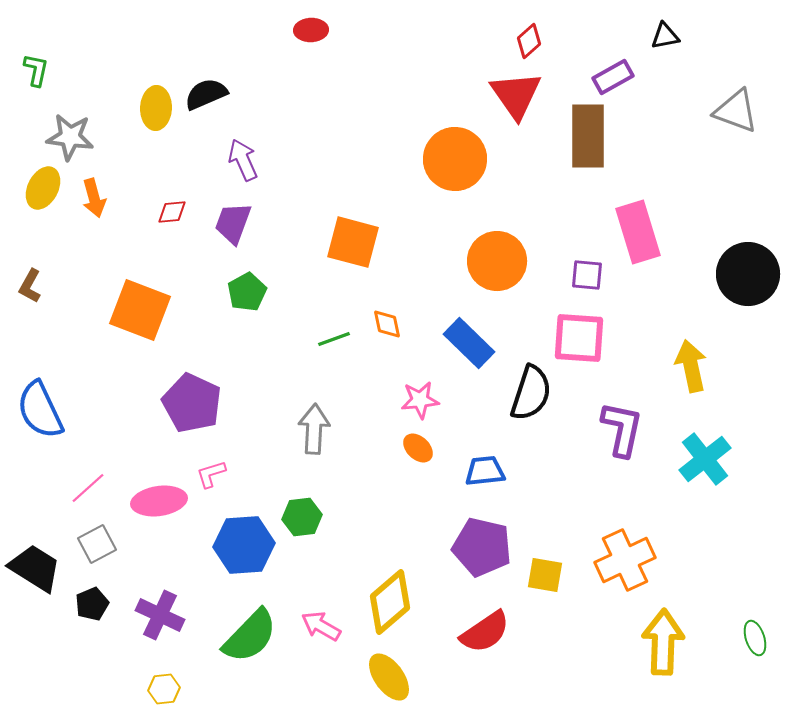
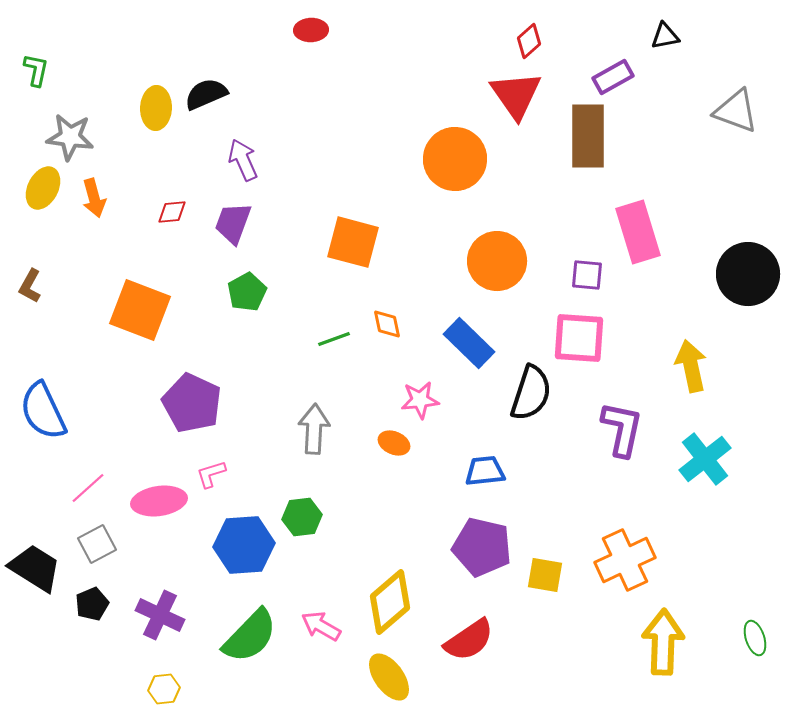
blue semicircle at (40, 410): moved 3 px right, 1 px down
orange ellipse at (418, 448): moved 24 px left, 5 px up; rotated 20 degrees counterclockwise
red semicircle at (485, 632): moved 16 px left, 8 px down
